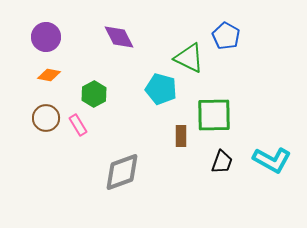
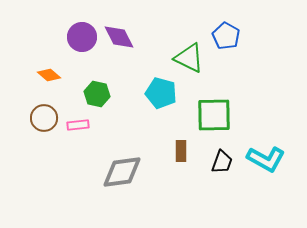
purple circle: moved 36 px right
orange diamond: rotated 30 degrees clockwise
cyan pentagon: moved 4 px down
green hexagon: moved 3 px right; rotated 20 degrees counterclockwise
brown circle: moved 2 px left
pink rectangle: rotated 65 degrees counterclockwise
brown rectangle: moved 15 px down
cyan L-shape: moved 6 px left, 1 px up
gray diamond: rotated 12 degrees clockwise
